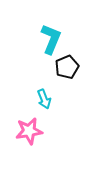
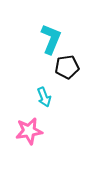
black pentagon: rotated 15 degrees clockwise
cyan arrow: moved 2 px up
